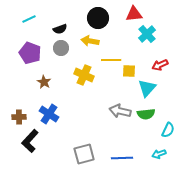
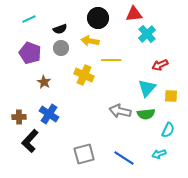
yellow square: moved 42 px right, 25 px down
blue line: moved 2 px right; rotated 35 degrees clockwise
